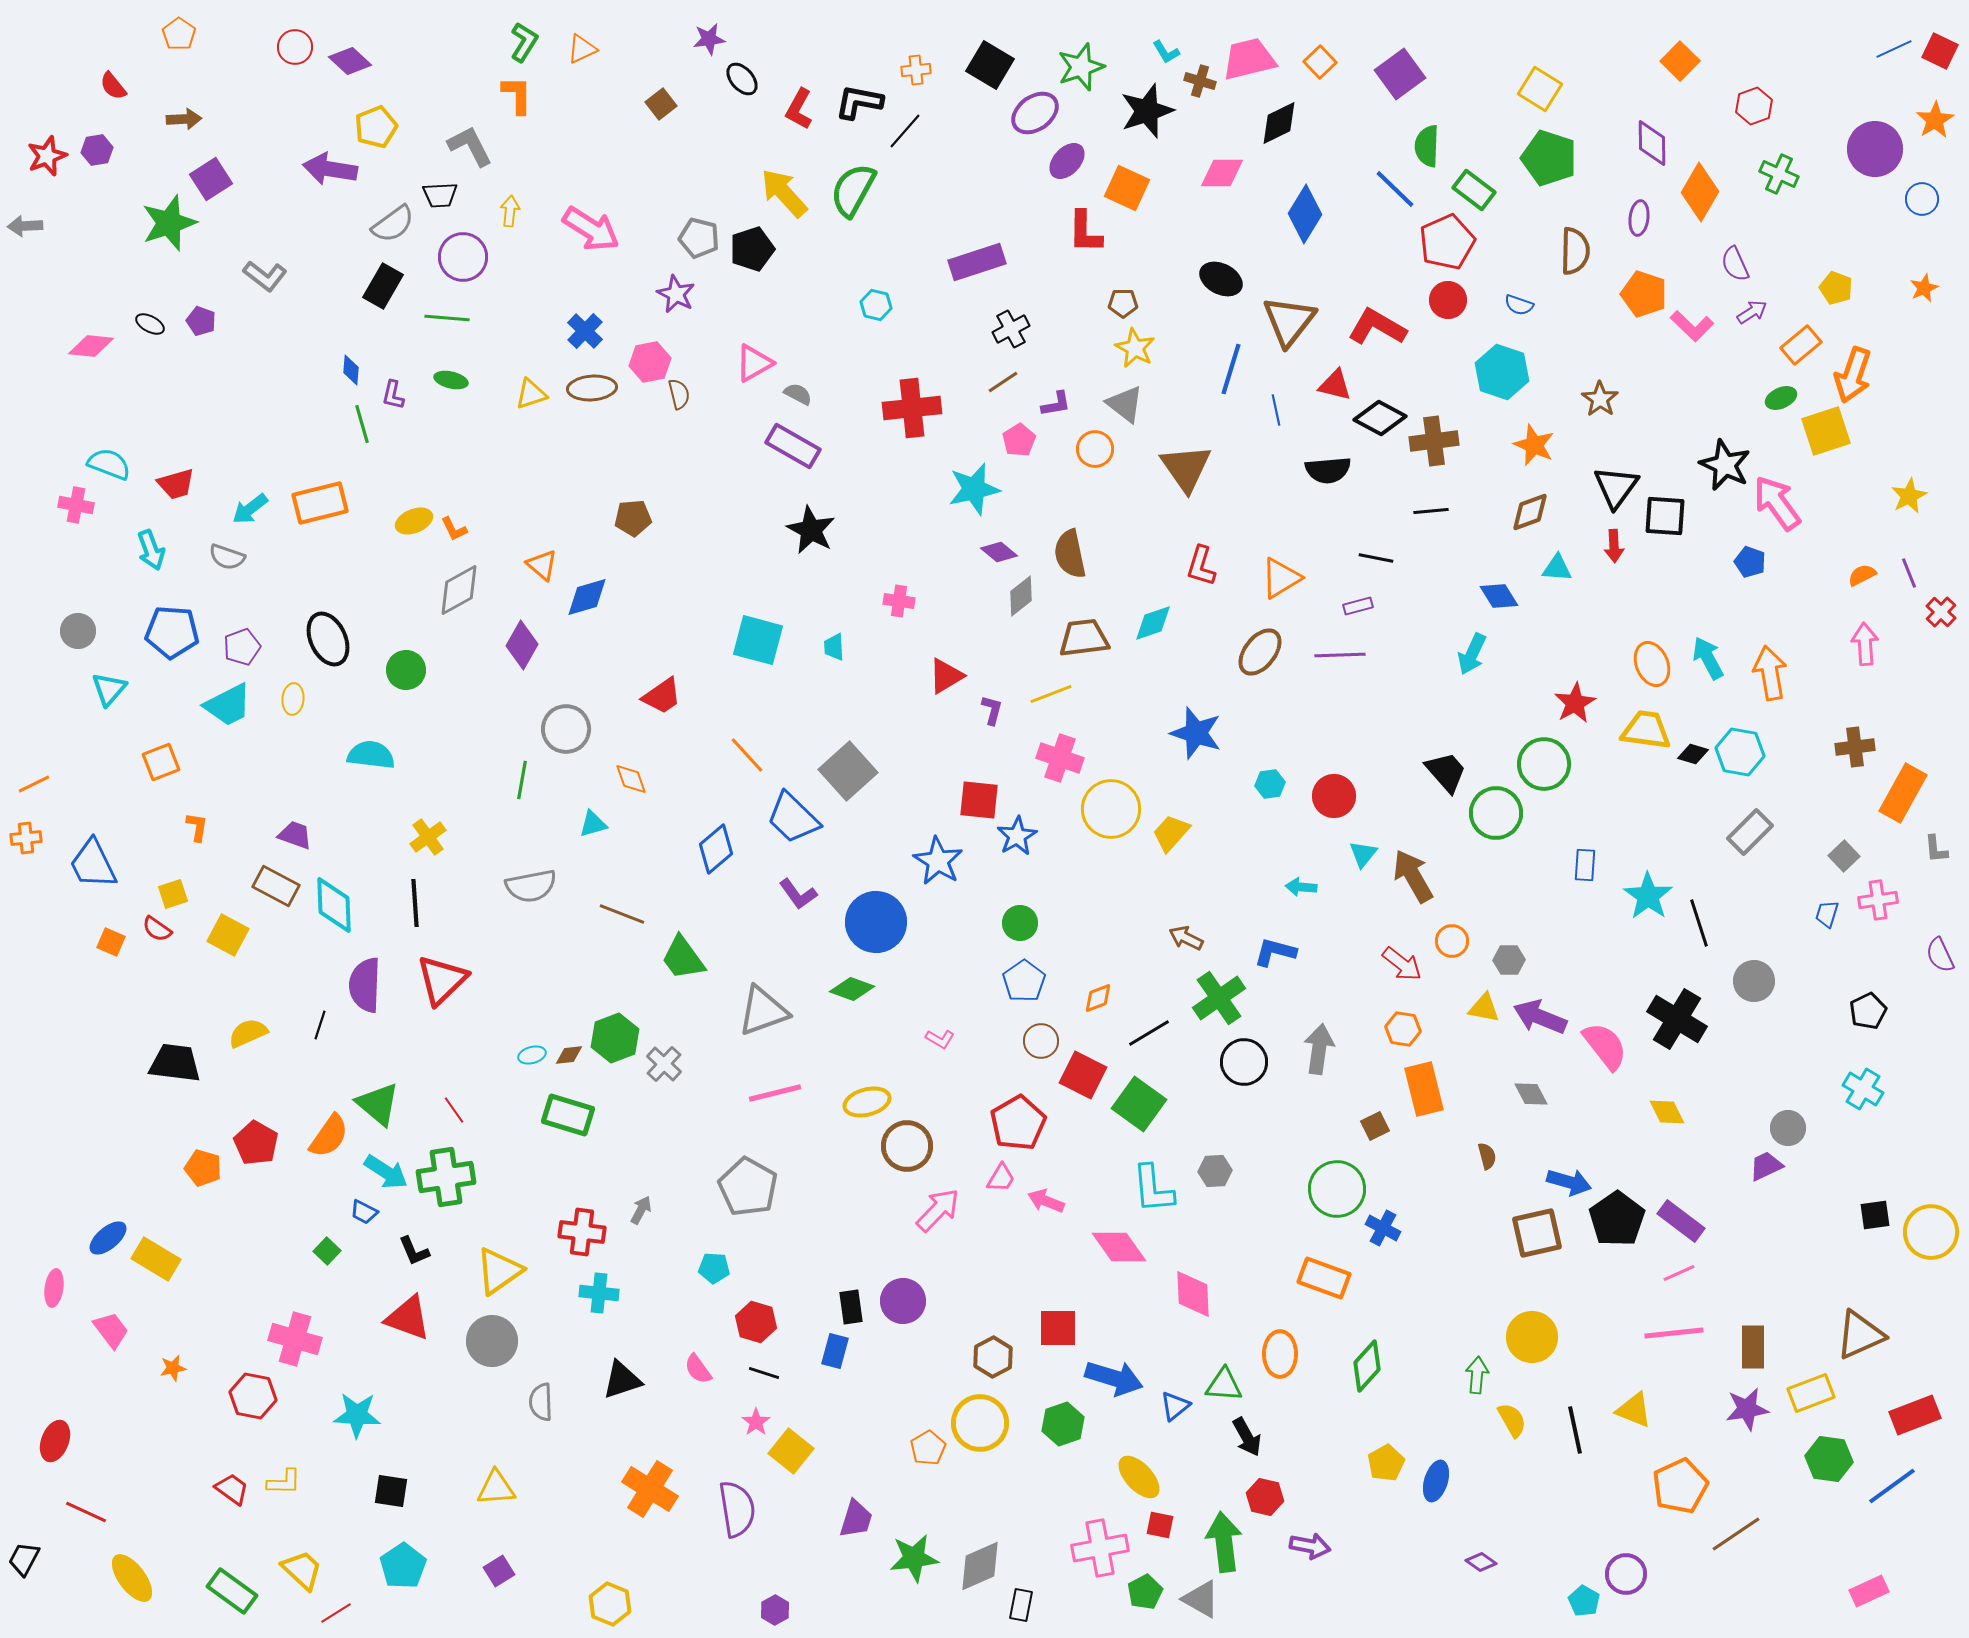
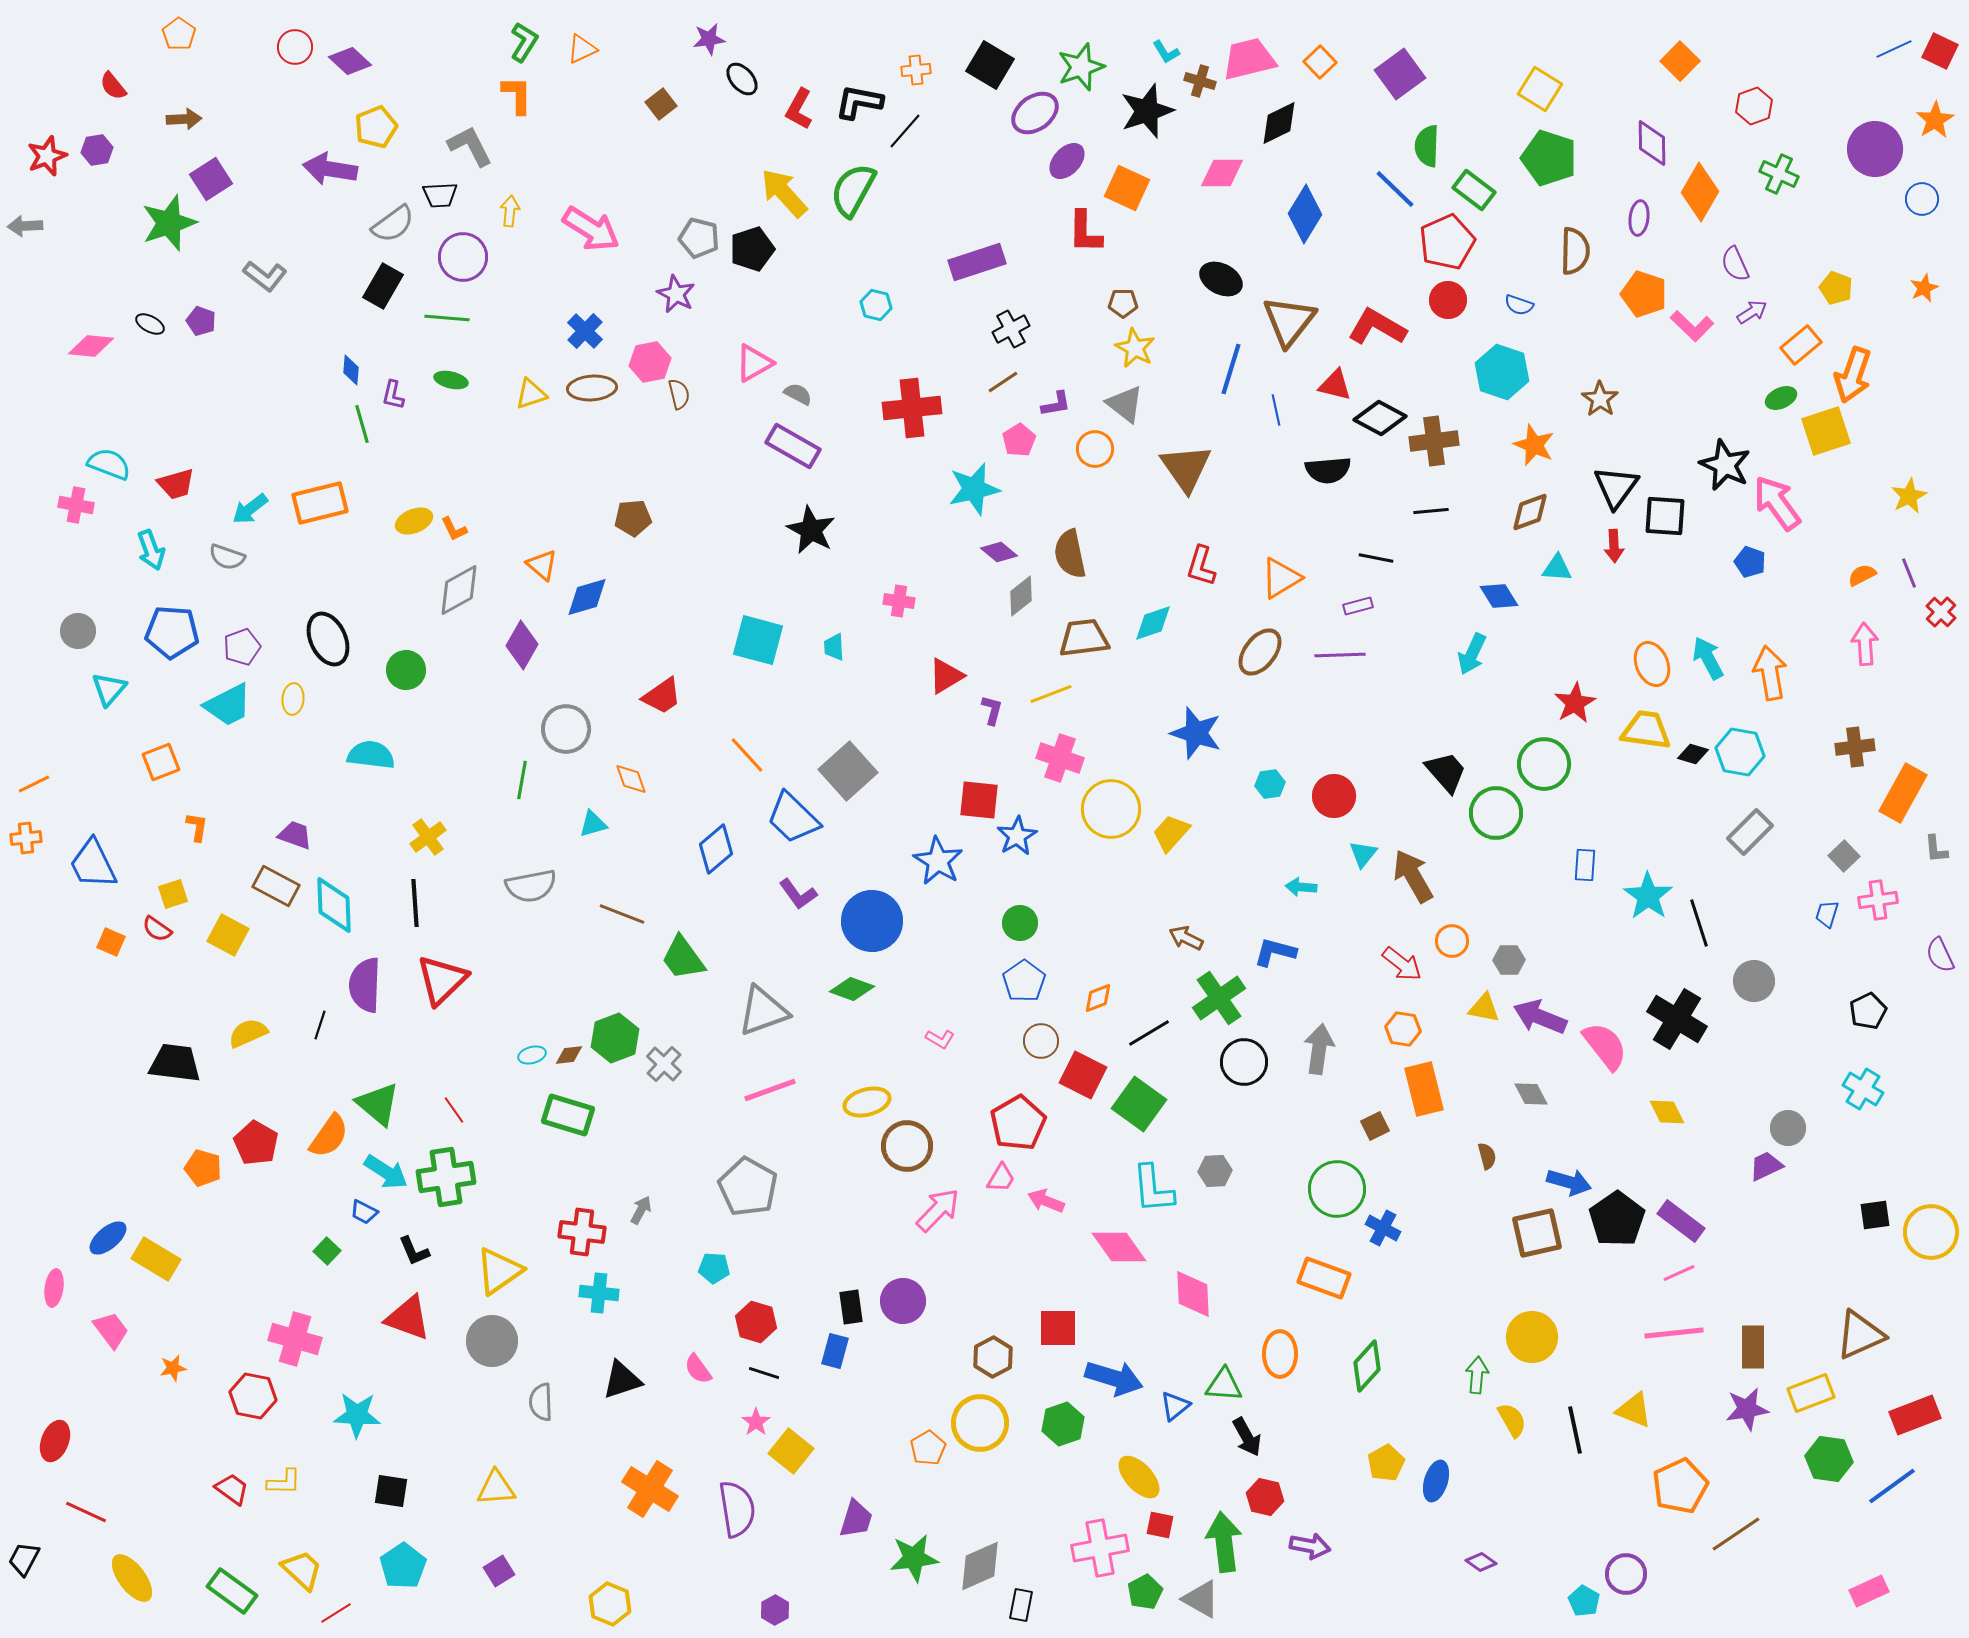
blue circle at (876, 922): moved 4 px left, 1 px up
pink line at (775, 1093): moved 5 px left, 3 px up; rotated 6 degrees counterclockwise
